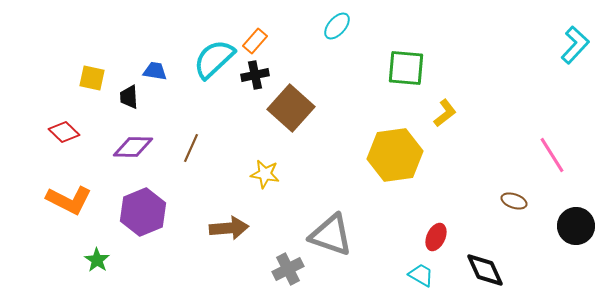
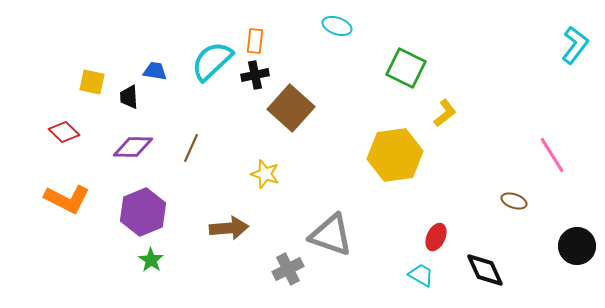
cyan ellipse: rotated 68 degrees clockwise
orange rectangle: rotated 35 degrees counterclockwise
cyan L-shape: rotated 6 degrees counterclockwise
cyan semicircle: moved 2 px left, 2 px down
green square: rotated 21 degrees clockwise
yellow square: moved 4 px down
yellow star: rotated 8 degrees clockwise
orange L-shape: moved 2 px left, 1 px up
black circle: moved 1 px right, 20 px down
green star: moved 54 px right
